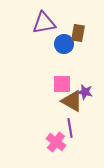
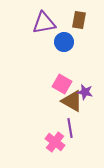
brown rectangle: moved 1 px right, 13 px up
blue circle: moved 2 px up
pink square: rotated 30 degrees clockwise
pink cross: moved 1 px left
